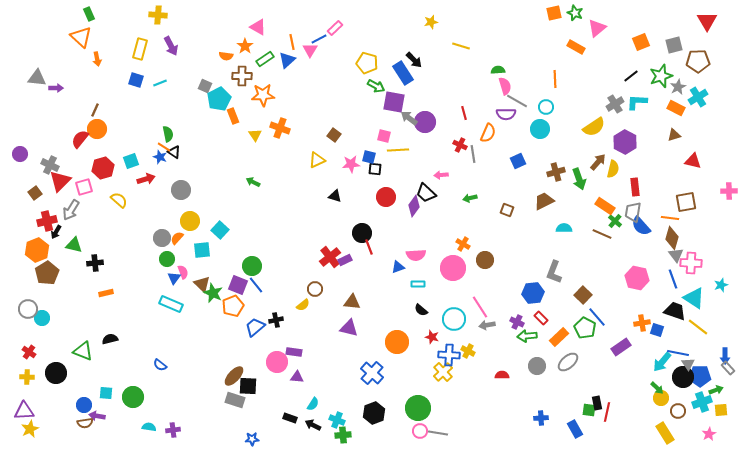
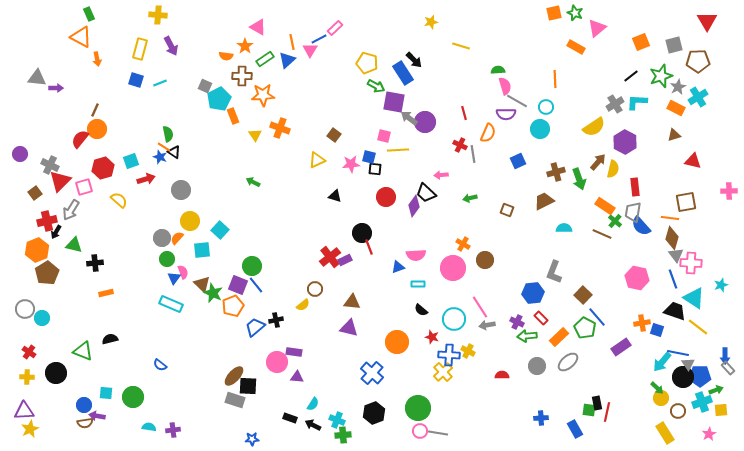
orange triangle at (81, 37): rotated 15 degrees counterclockwise
gray circle at (28, 309): moved 3 px left
